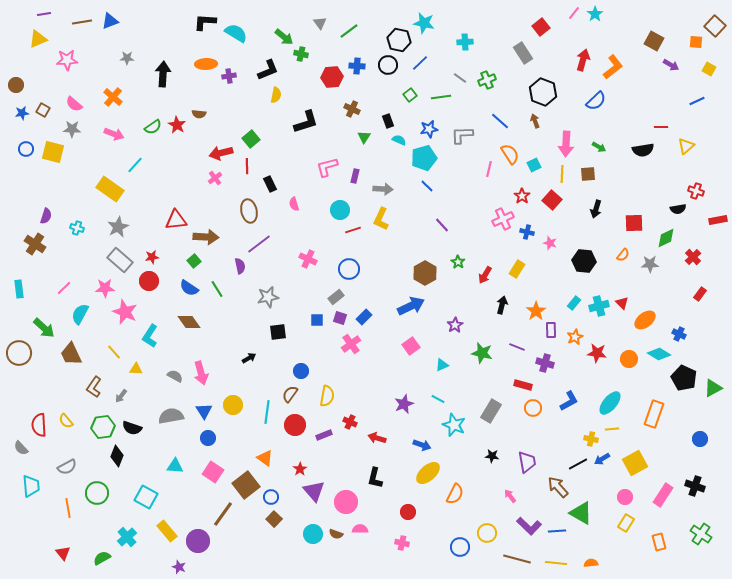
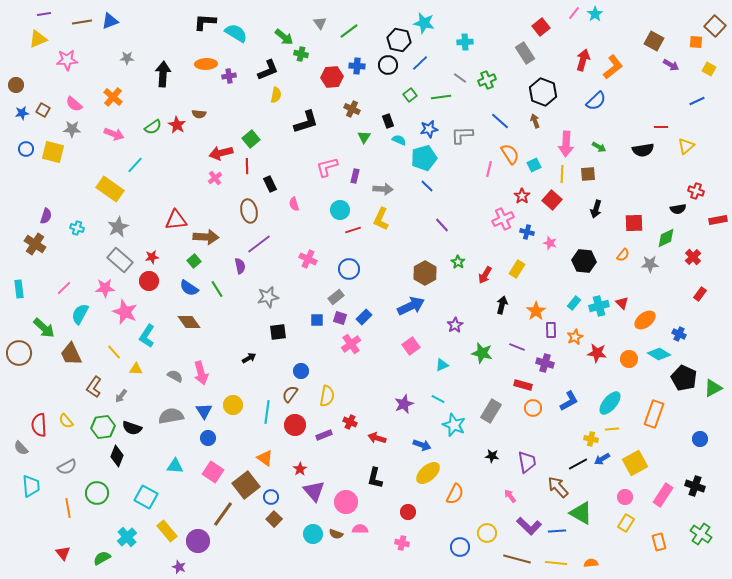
gray rectangle at (523, 53): moved 2 px right
cyan L-shape at (150, 336): moved 3 px left
